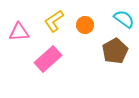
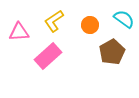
orange circle: moved 5 px right
brown pentagon: moved 3 px left, 1 px down
pink rectangle: moved 3 px up
